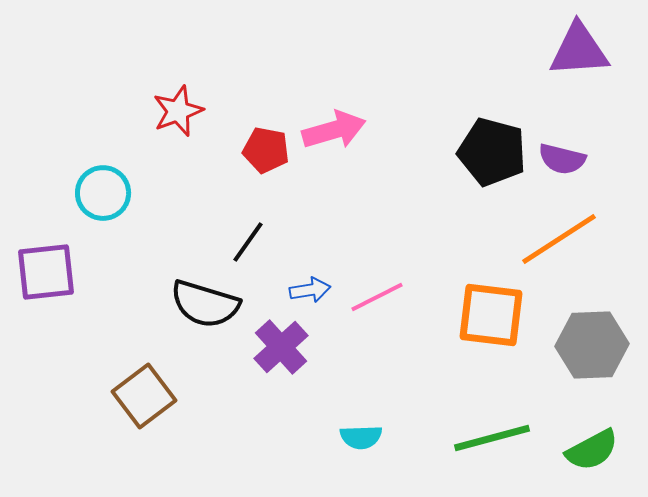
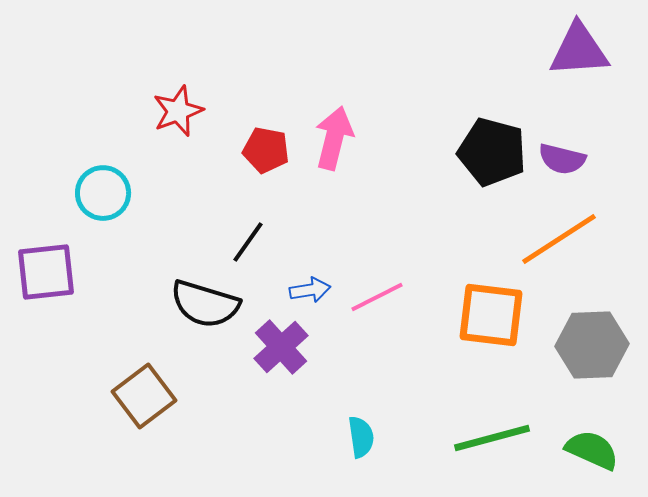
pink arrow: moved 8 px down; rotated 60 degrees counterclockwise
cyan semicircle: rotated 96 degrees counterclockwise
green semicircle: rotated 128 degrees counterclockwise
